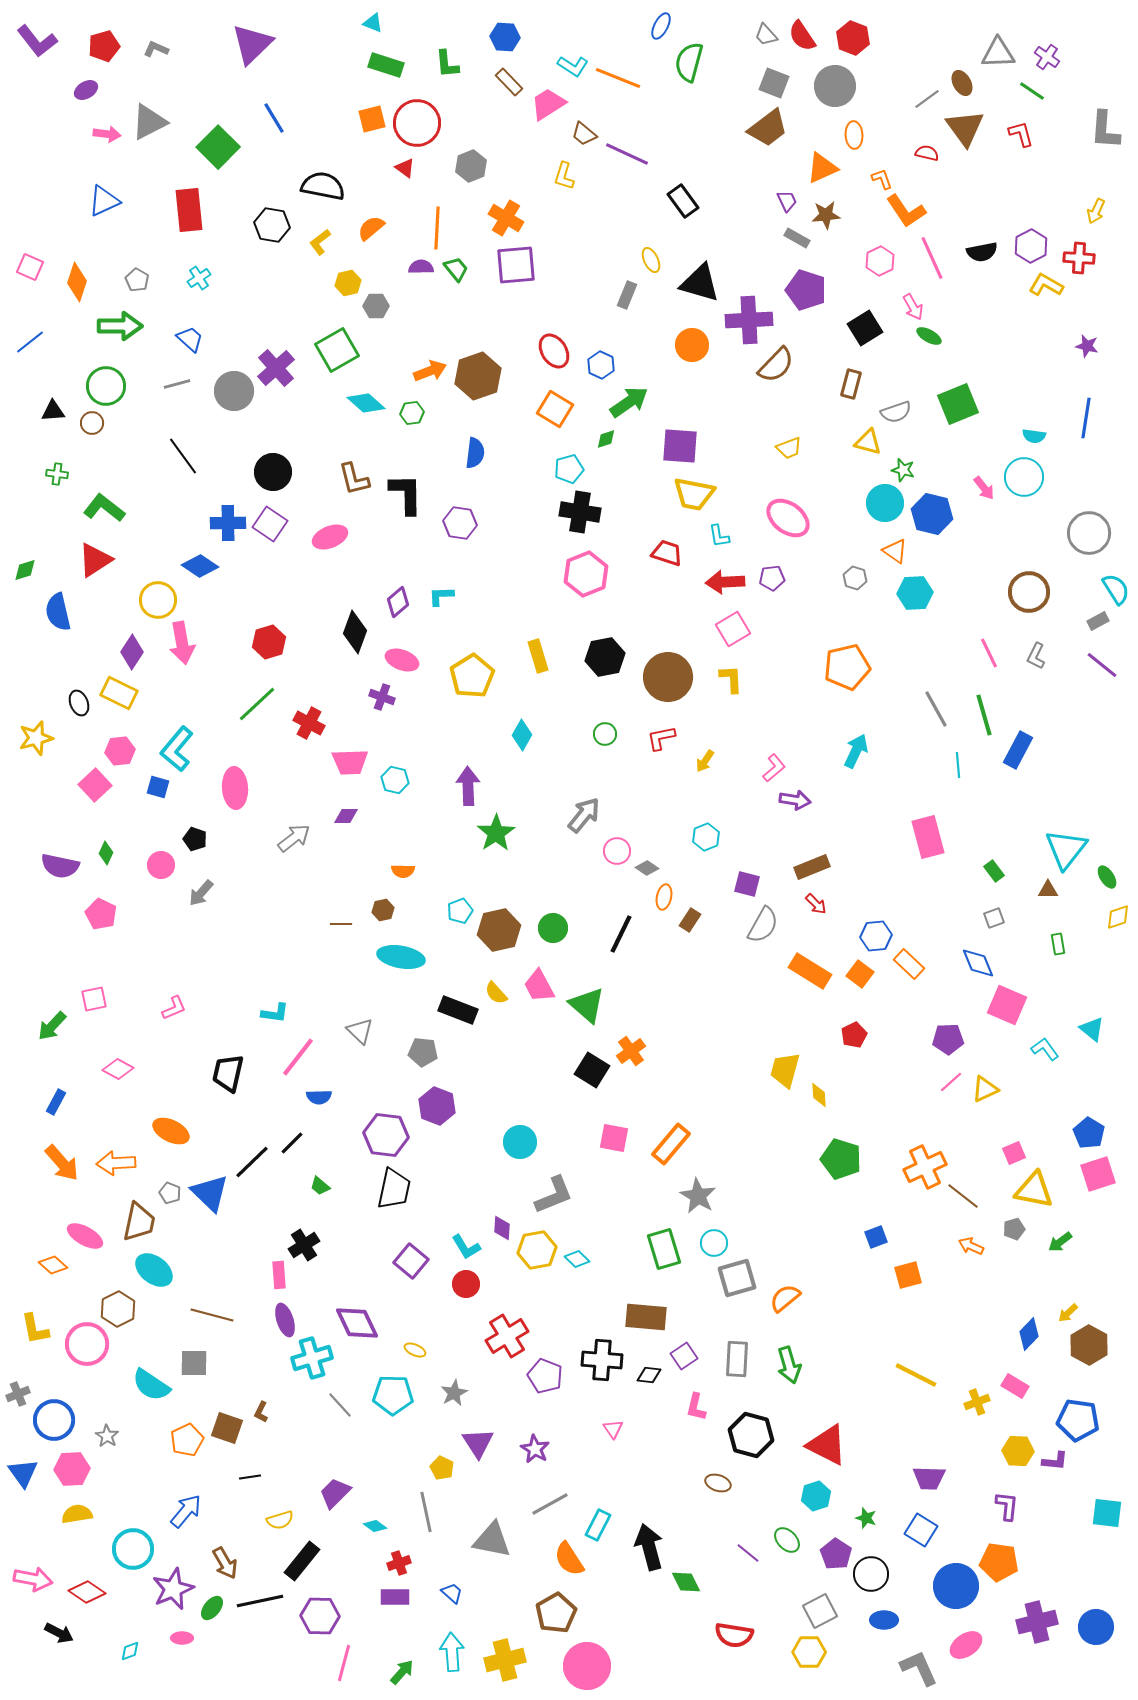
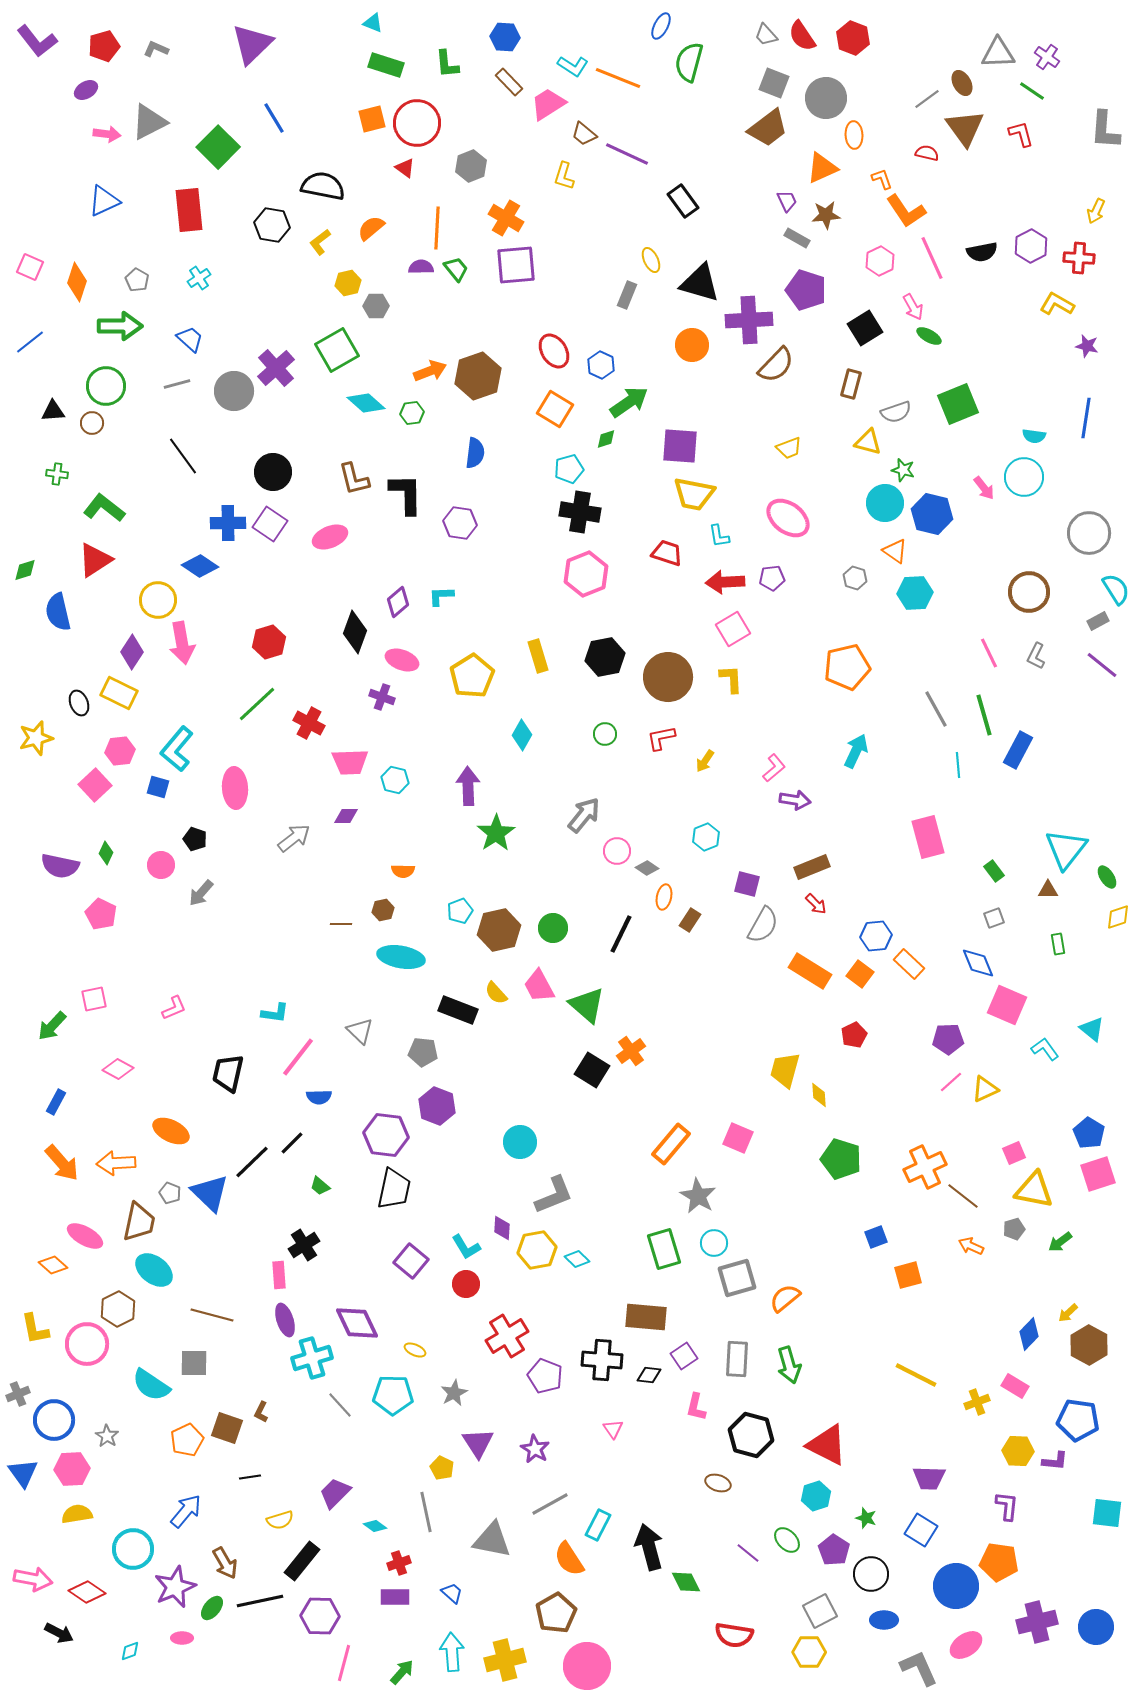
gray circle at (835, 86): moved 9 px left, 12 px down
yellow L-shape at (1046, 285): moved 11 px right, 19 px down
pink square at (614, 1138): moved 124 px right; rotated 12 degrees clockwise
purple pentagon at (836, 1554): moved 2 px left, 4 px up
purple star at (173, 1589): moved 2 px right, 2 px up
